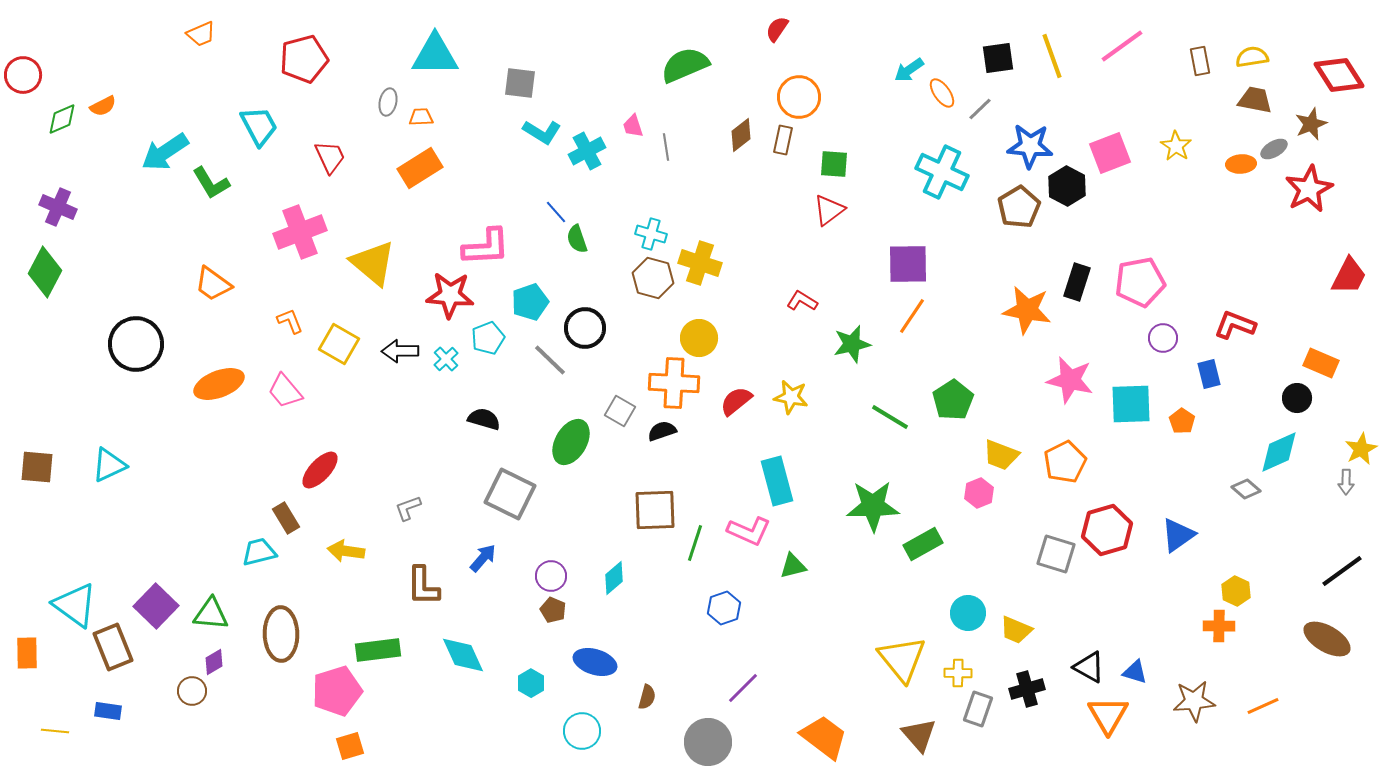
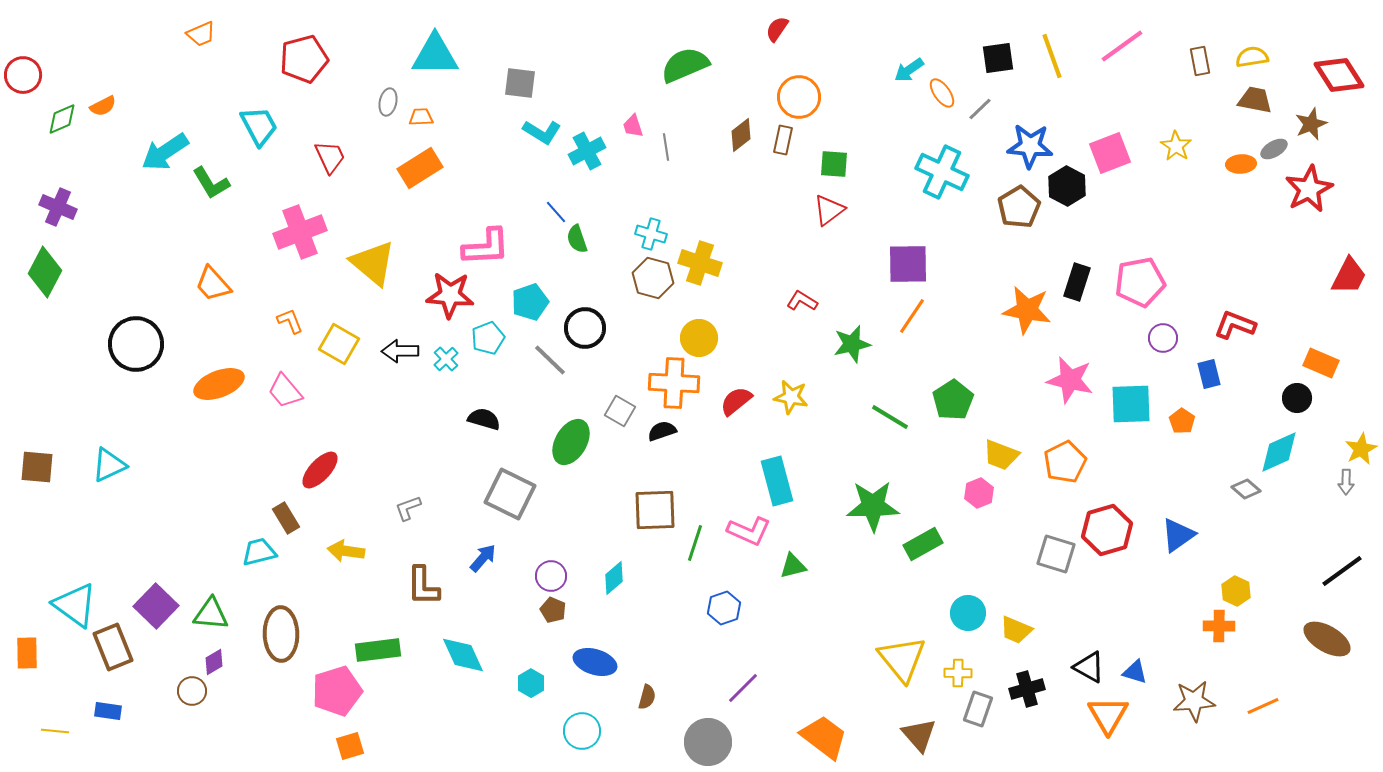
orange trapezoid at (213, 284): rotated 12 degrees clockwise
